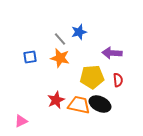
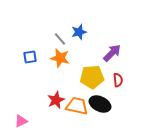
purple arrow: rotated 132 degrees clockwise
orange trapezoid: moved 2 px left, 1 px down
